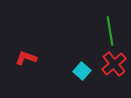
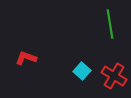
green line: moved 7 px up
red cross: moved 12 px down; rotated 20 degrees counterclockwise
